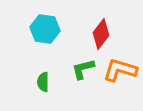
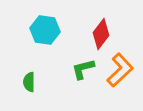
cyan hexagon: moved 1 px down
orange L-shape: rotated 120 degrees clockwise
green semicircle: moved 14 px left
